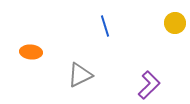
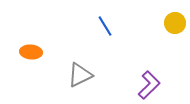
blue line: rotated 15 degrees counterclockwise
